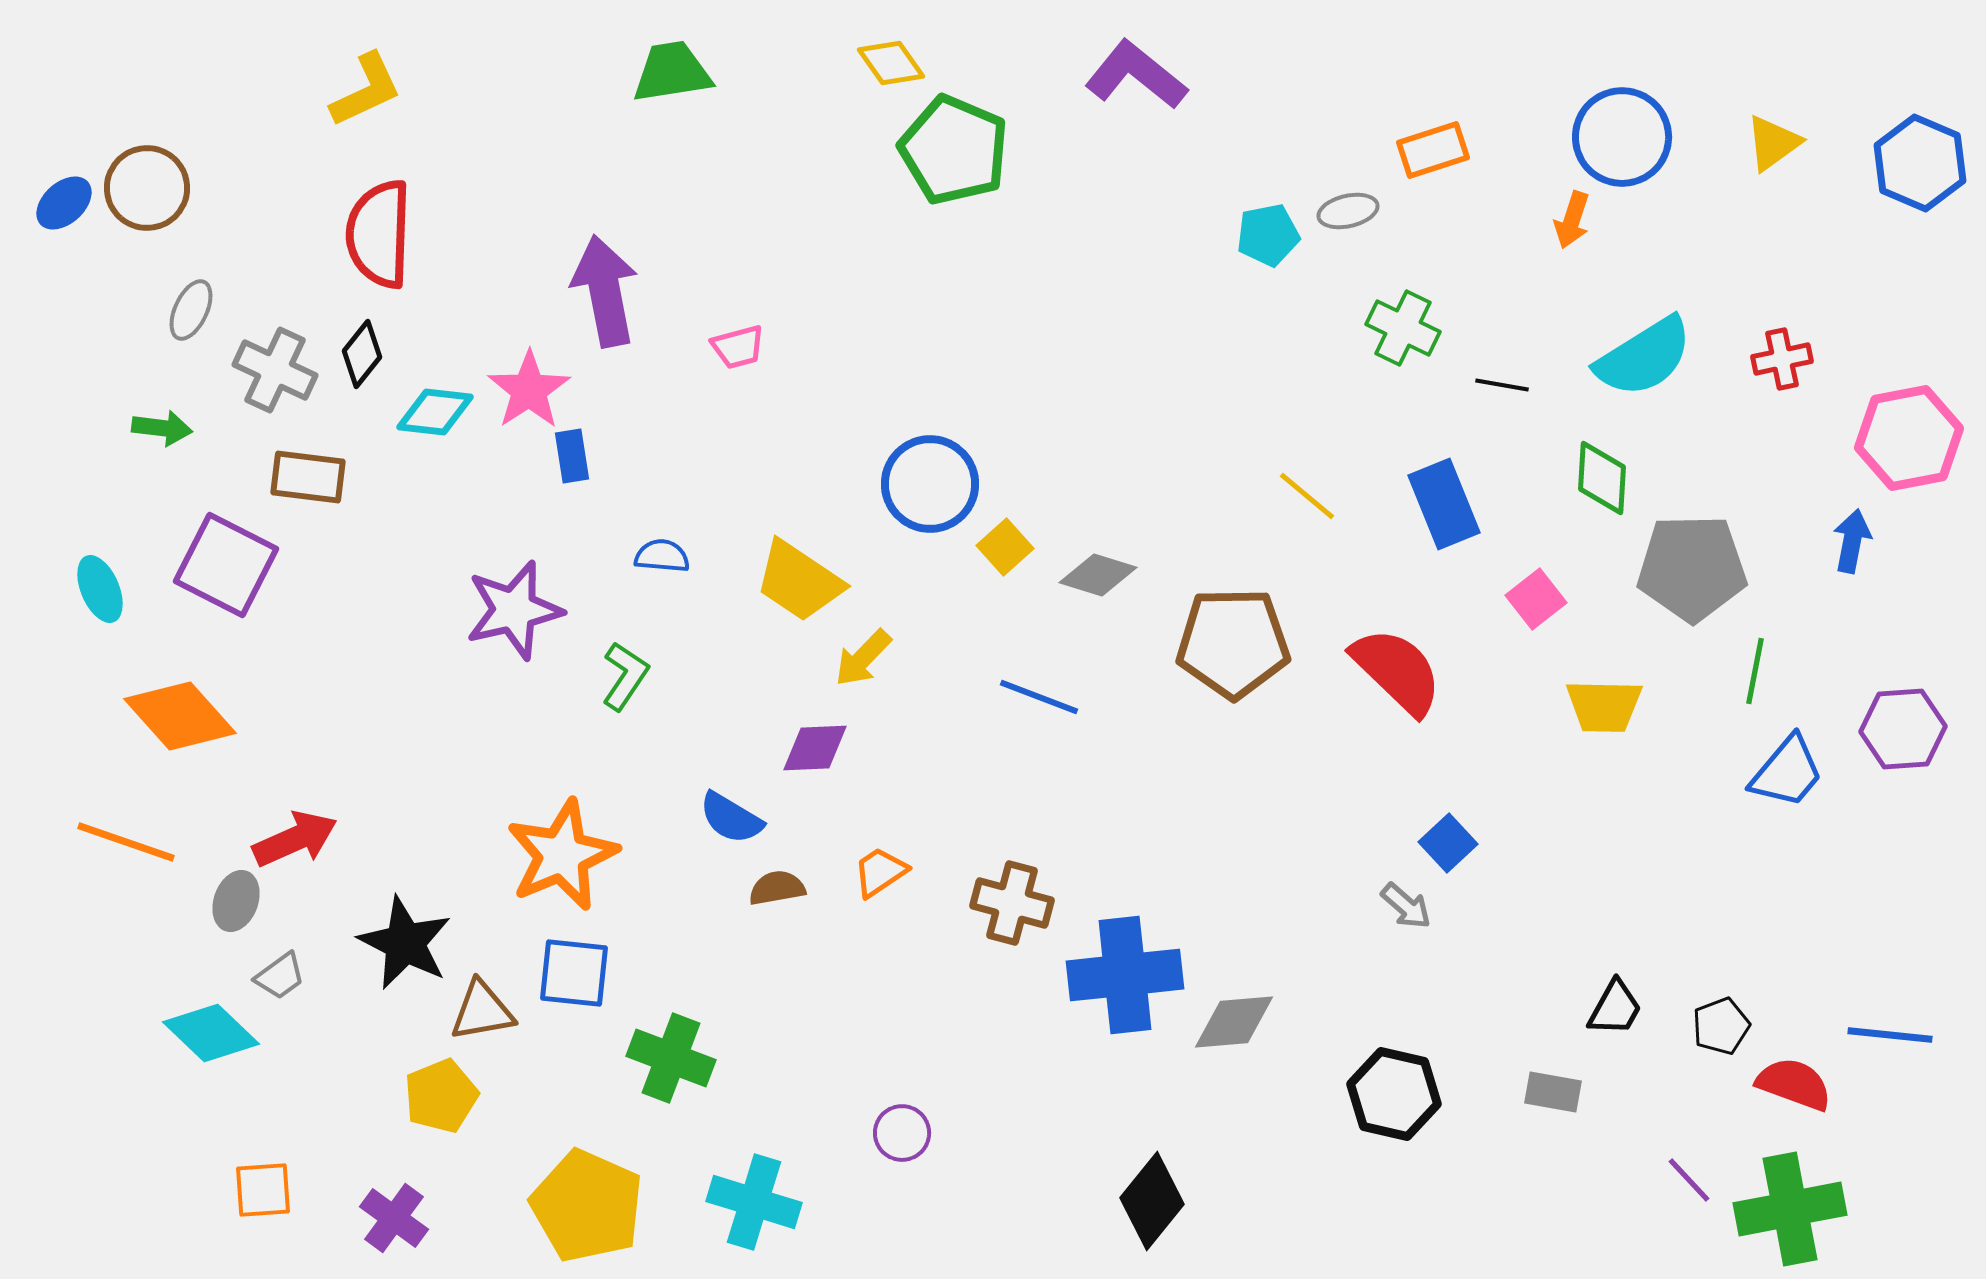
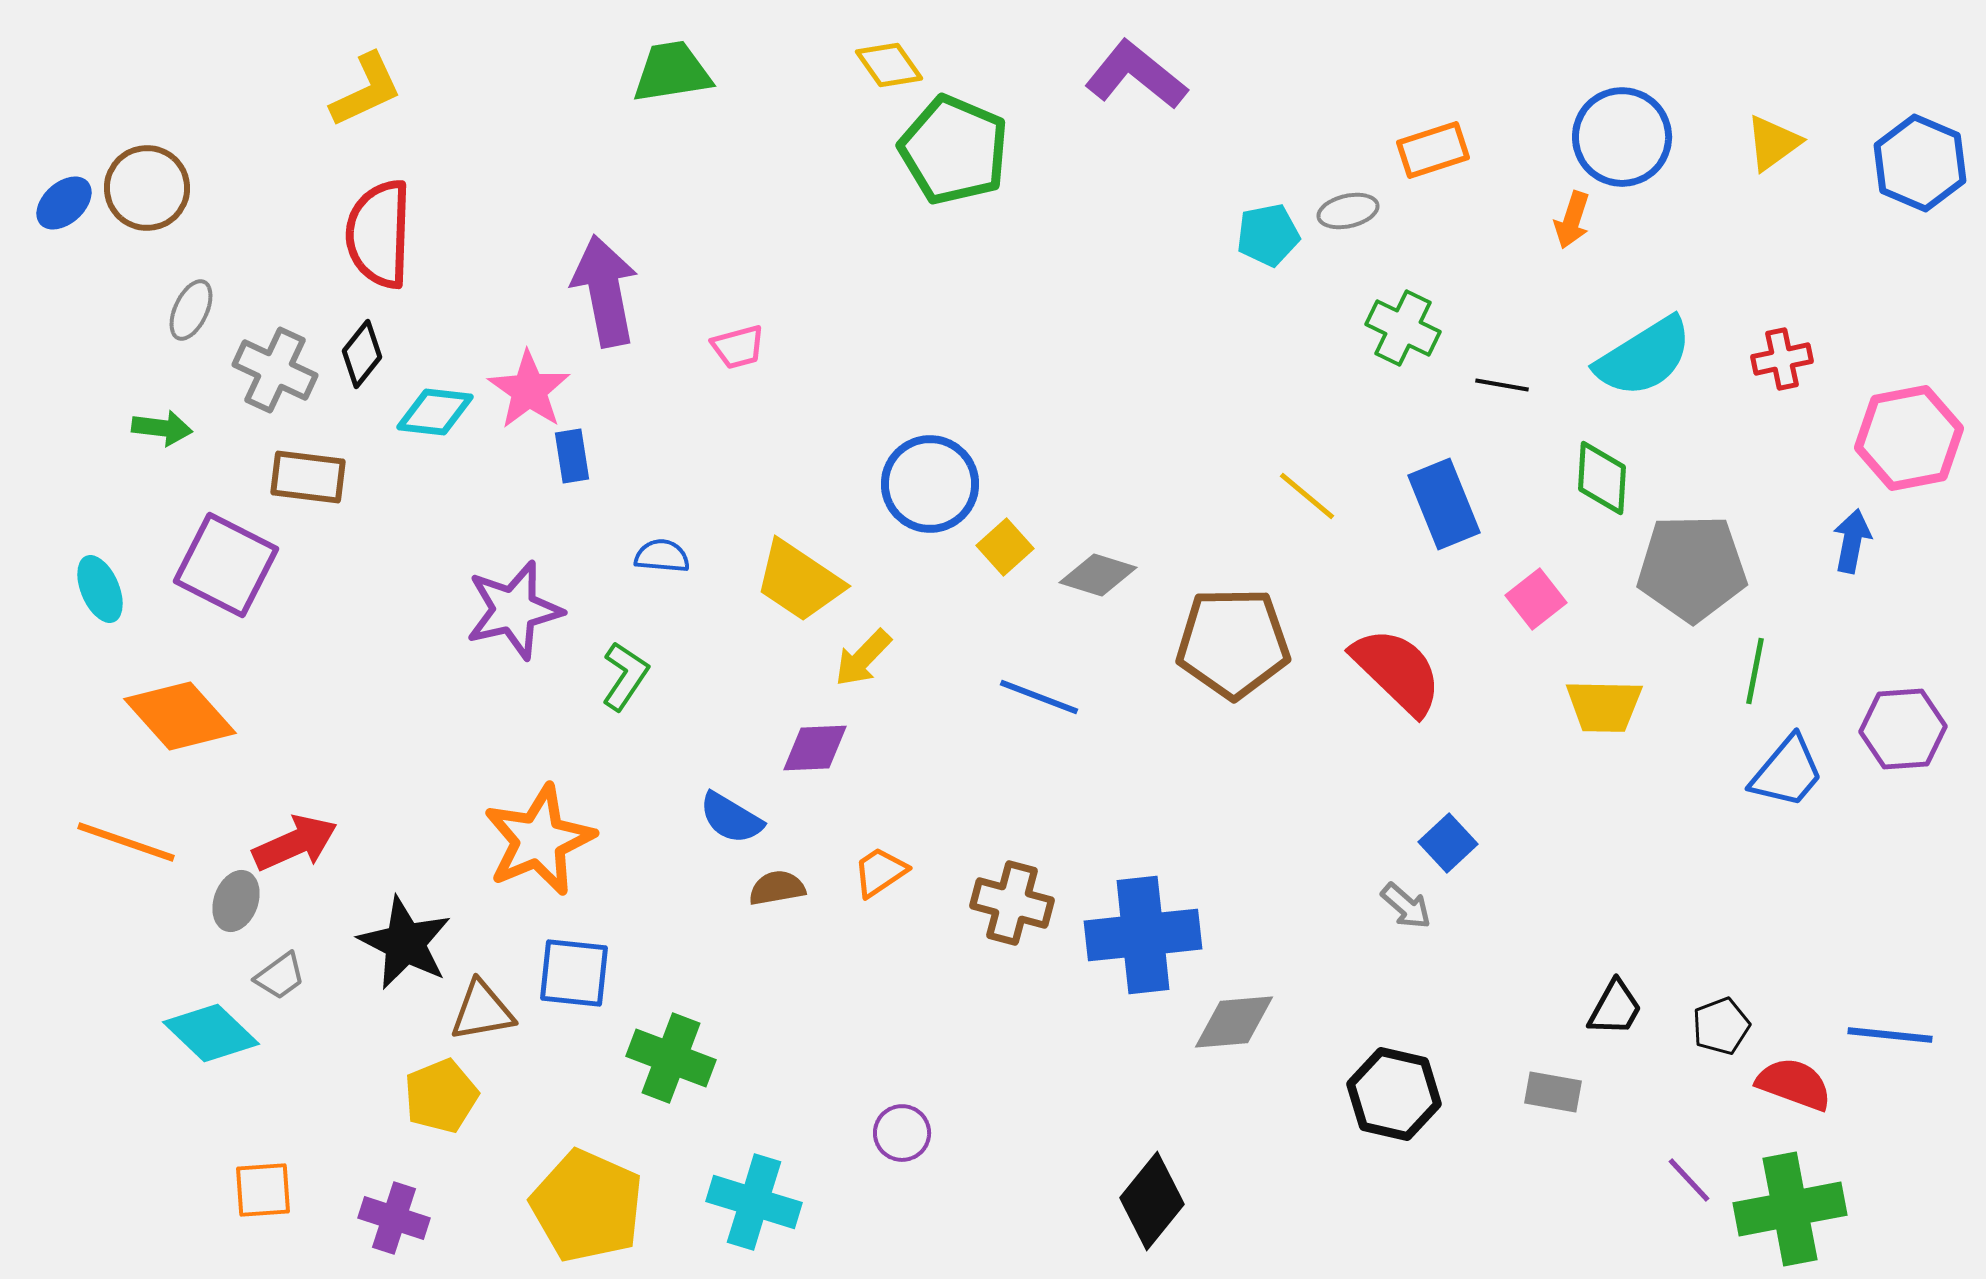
yellow diamond at (891, 63): moved 2 px left, 2 px down
pink star at (529, 390): rotated 4 degrees counterclockwise
red arrow at (295, 839): moved 4 px down
orange star at (562, 855): moved 23 px left, 15 px up
blue cross at (1125, 975): moved 18 px right, 40 px up
purple cross at (394, 1218): rotated 18 degrees counterclockwise
